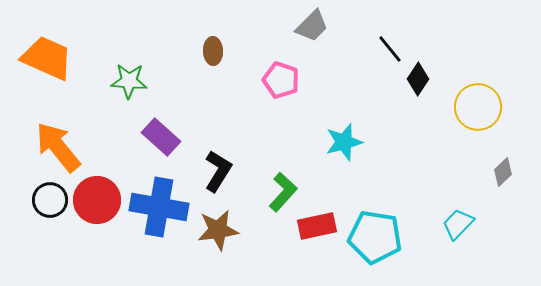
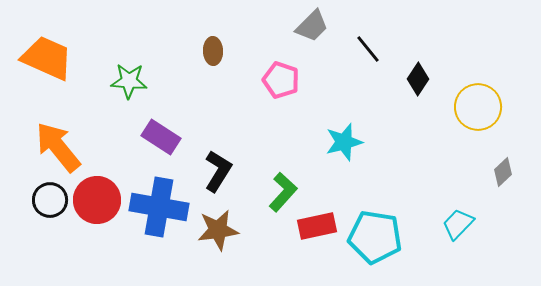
black line: moved 22 px left
purple rectangle: rotated 9 degrees counterclockwise
